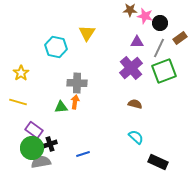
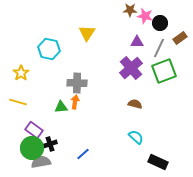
cyan hexagon: moved 7 px left, 2 px down
blue line: rotated 24 degrees counterclockwise
